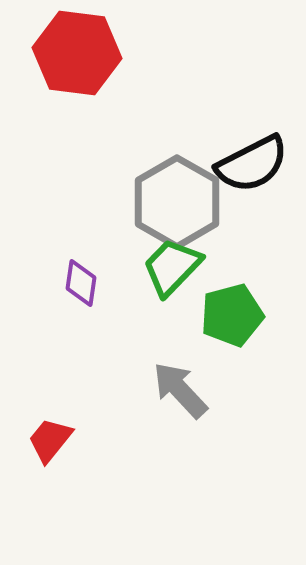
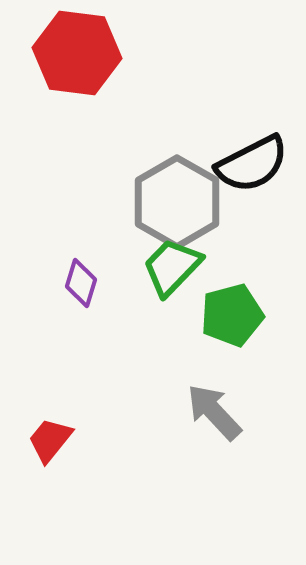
purple diamond: rotated 9 degrees clockwise
gray arrow: moved 34 px right, 22 px down
